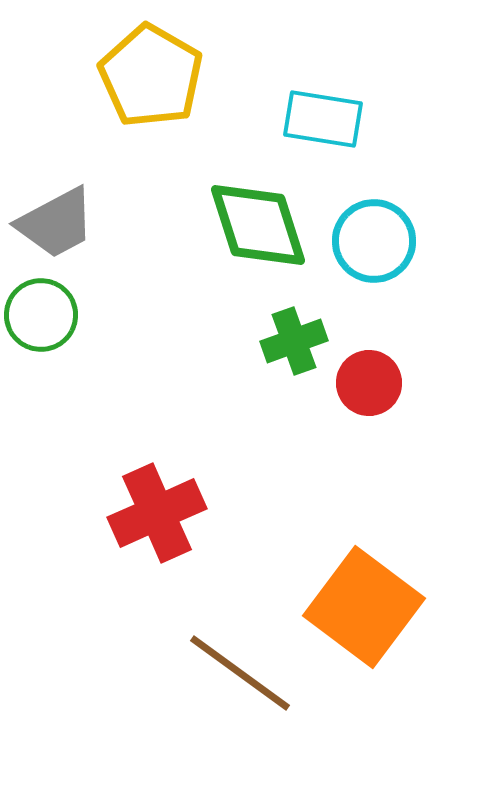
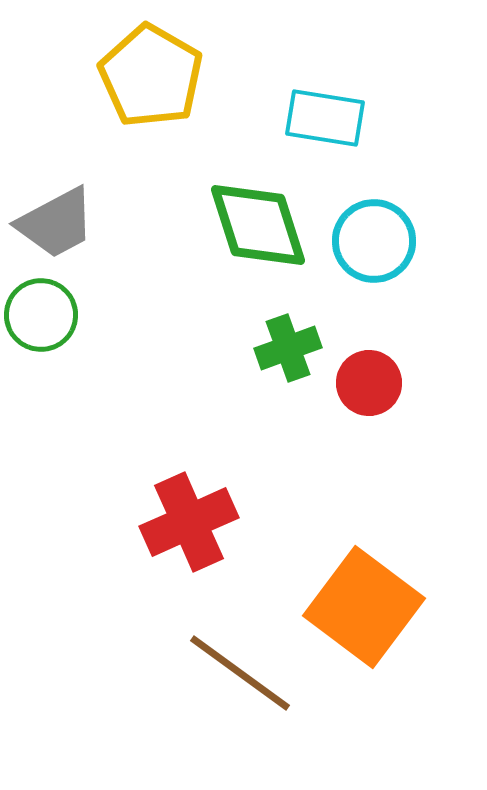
cyan rectangle: moved 2 px right, 1 px up
green cross: moved 6 px left, 7 px down
red cross: moved 32 px right, 9 px down
